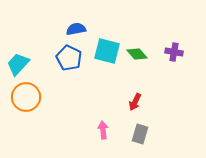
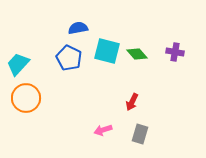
blue semicircle: moved 2 px right, 1 px up
purple cross: moved 1 px right
orange circle: moved 1 px down
red arrow: moved 3 px left
pink arrow: rotated 102 degrees counterclockwise
